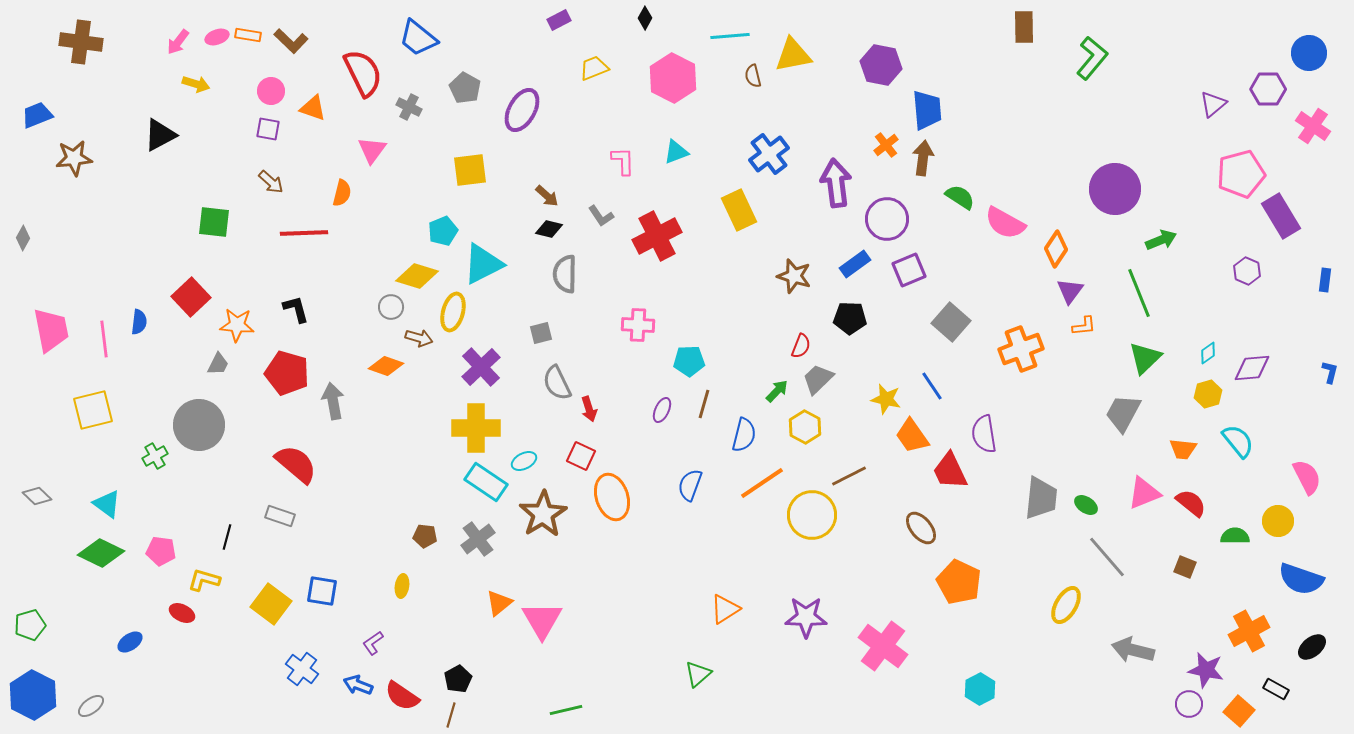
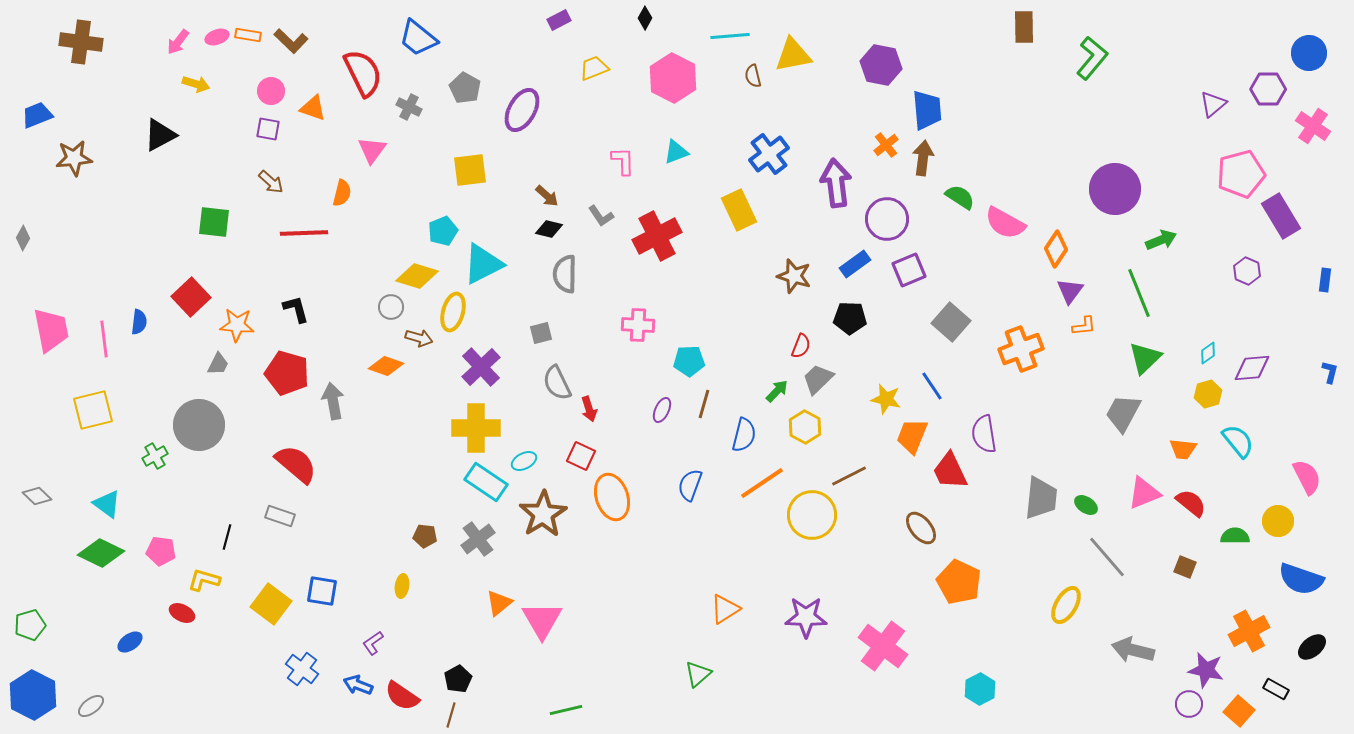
orange trapezoid at (912, 436): rotated 57 degrees clockwise
